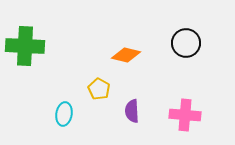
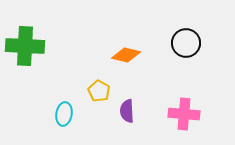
yellow pentagon: moved 2 px down
purple semicircle: moved 5 px left
pink cross: moved 1 px left, 1 px up
